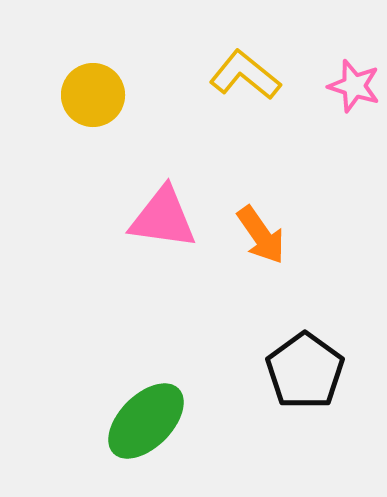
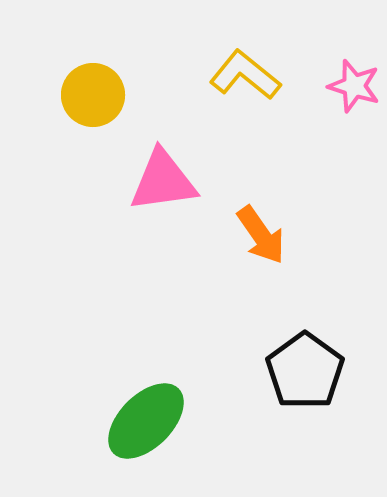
pink triangle: moved 37 px up; rotated 16 degrees counterclockwise
